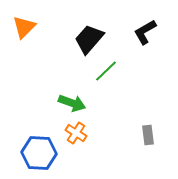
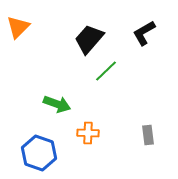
orange triangle: moved 6 px left
black L-shape: moved 1 px left, 1 px down
green arrow: moved 15 px left, 1 px down
orange cross: moved 12 px right; rotated 30 degrees counterclockwise
blue hexagon: rotated 16 degrees clockwise
